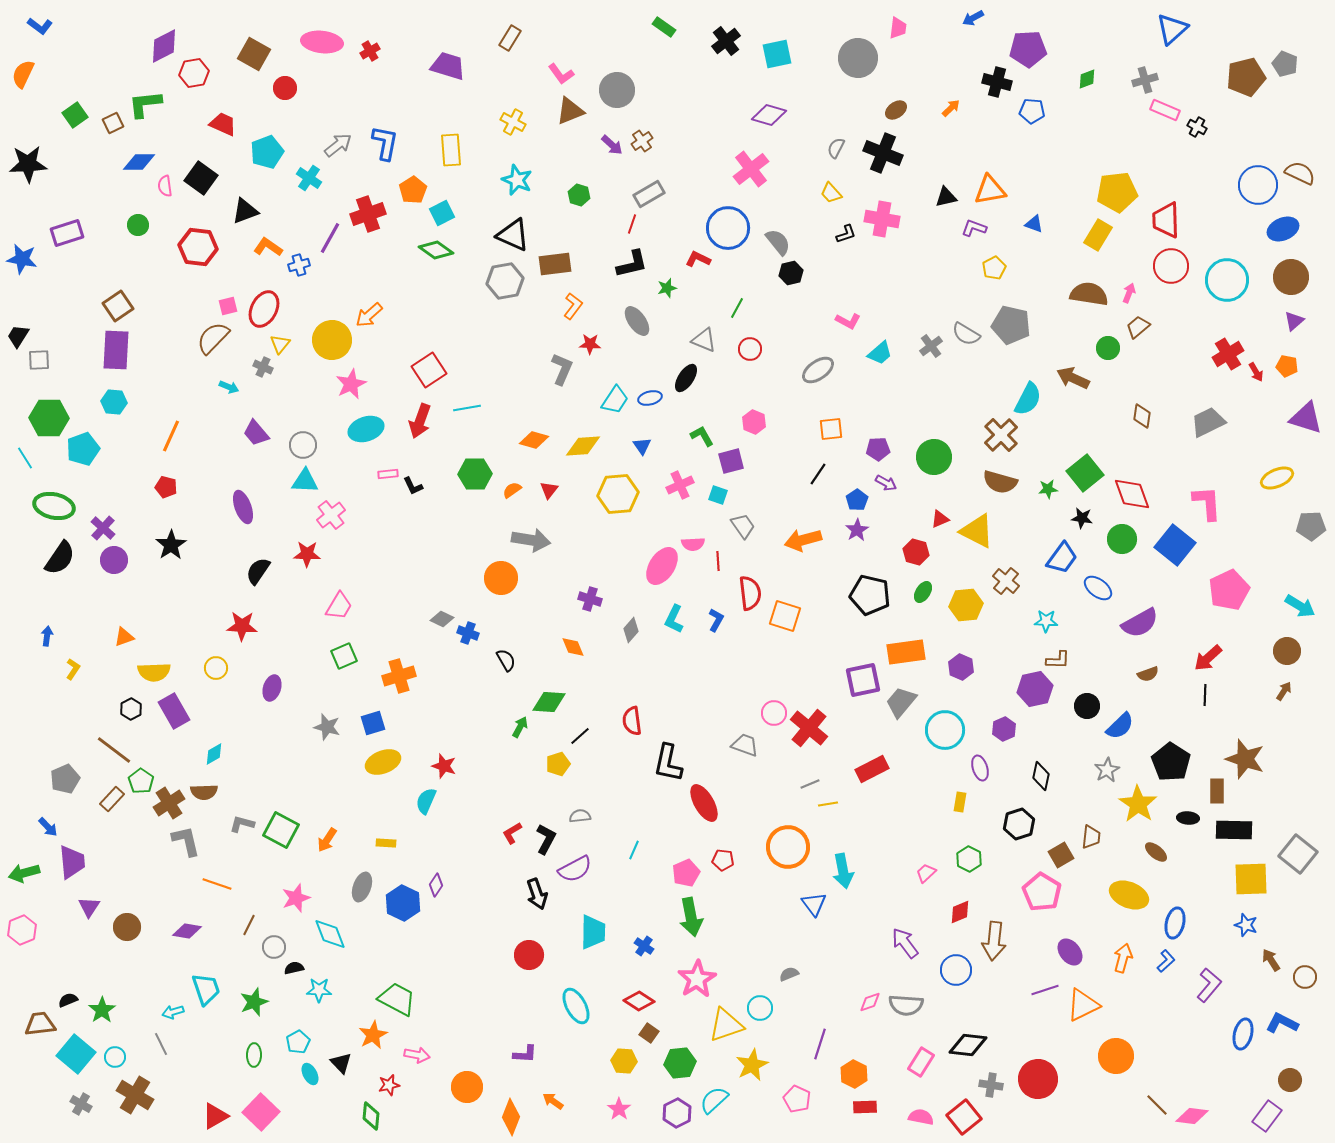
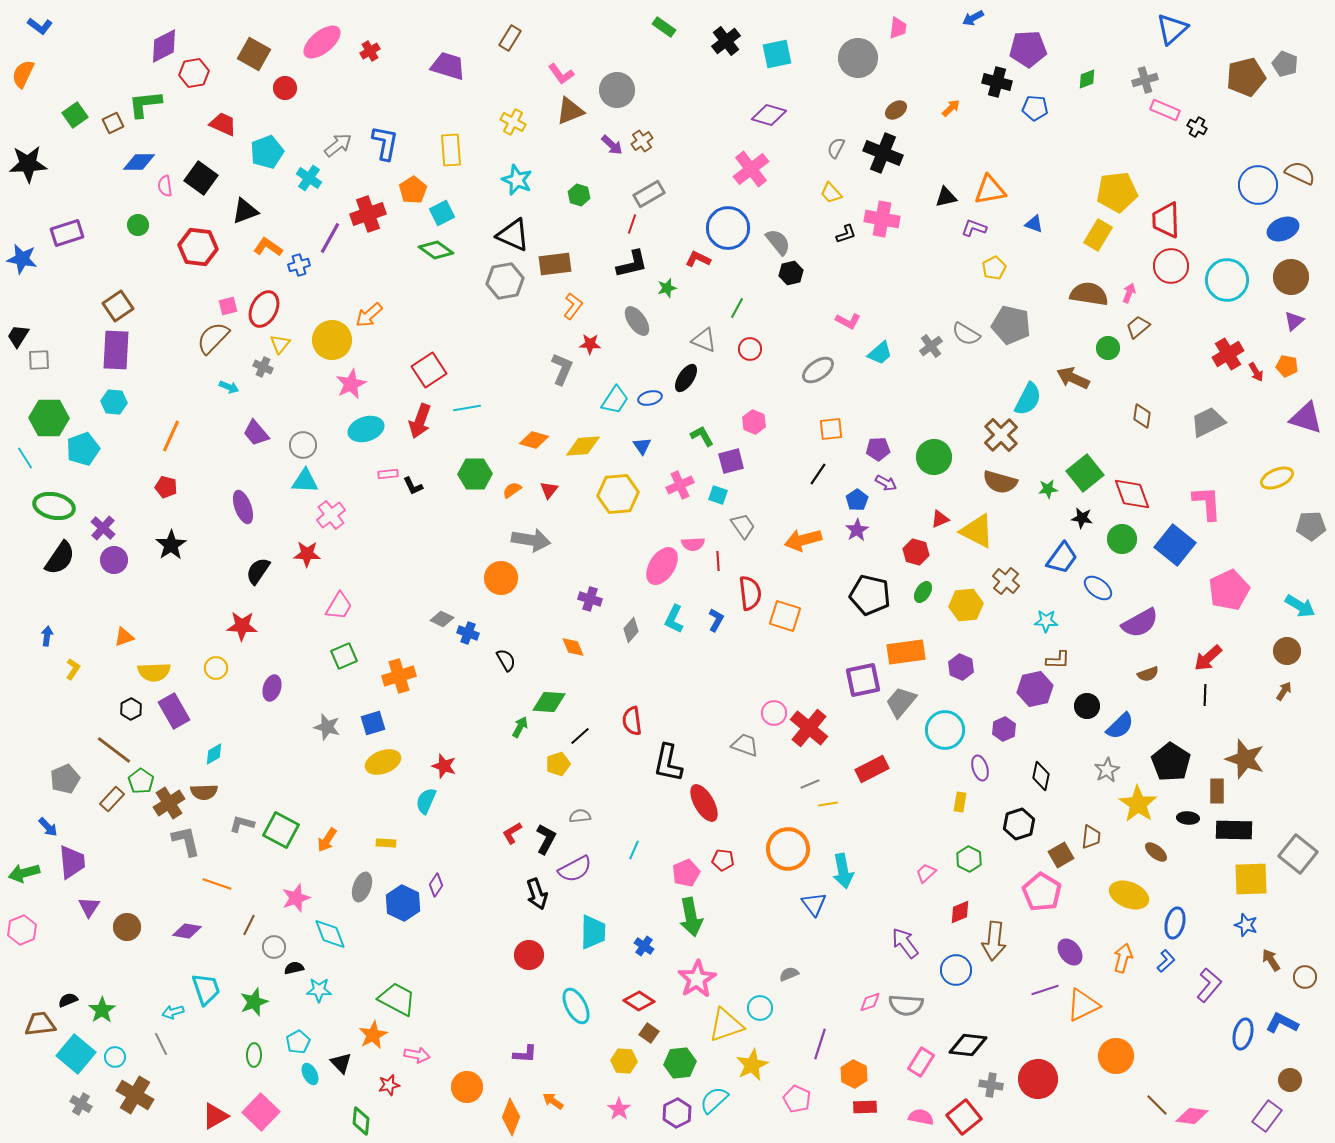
pink ellipse at (322, 42): rotated 45 degrees counterclockwise
blue pentagon at (1032, 111): moved 3 px right, 3 px up
orange circle at (788, 847): moved 2 px down
green diamond at (371, 1116): moved 10 px left, 5 px down
